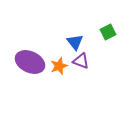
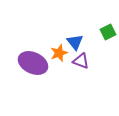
purple ellipse: moved 3 px right, 1 px down
orange star: moved 13 px up
